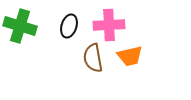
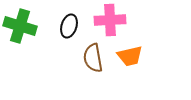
pink cross: moved 1 px right, 5 px up
